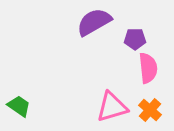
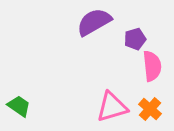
purple pentagon: rotated 15 degrees counterclockwise
pink semicircle: moved 4 px right, 2 px up
orange cross: moved 1 px up
